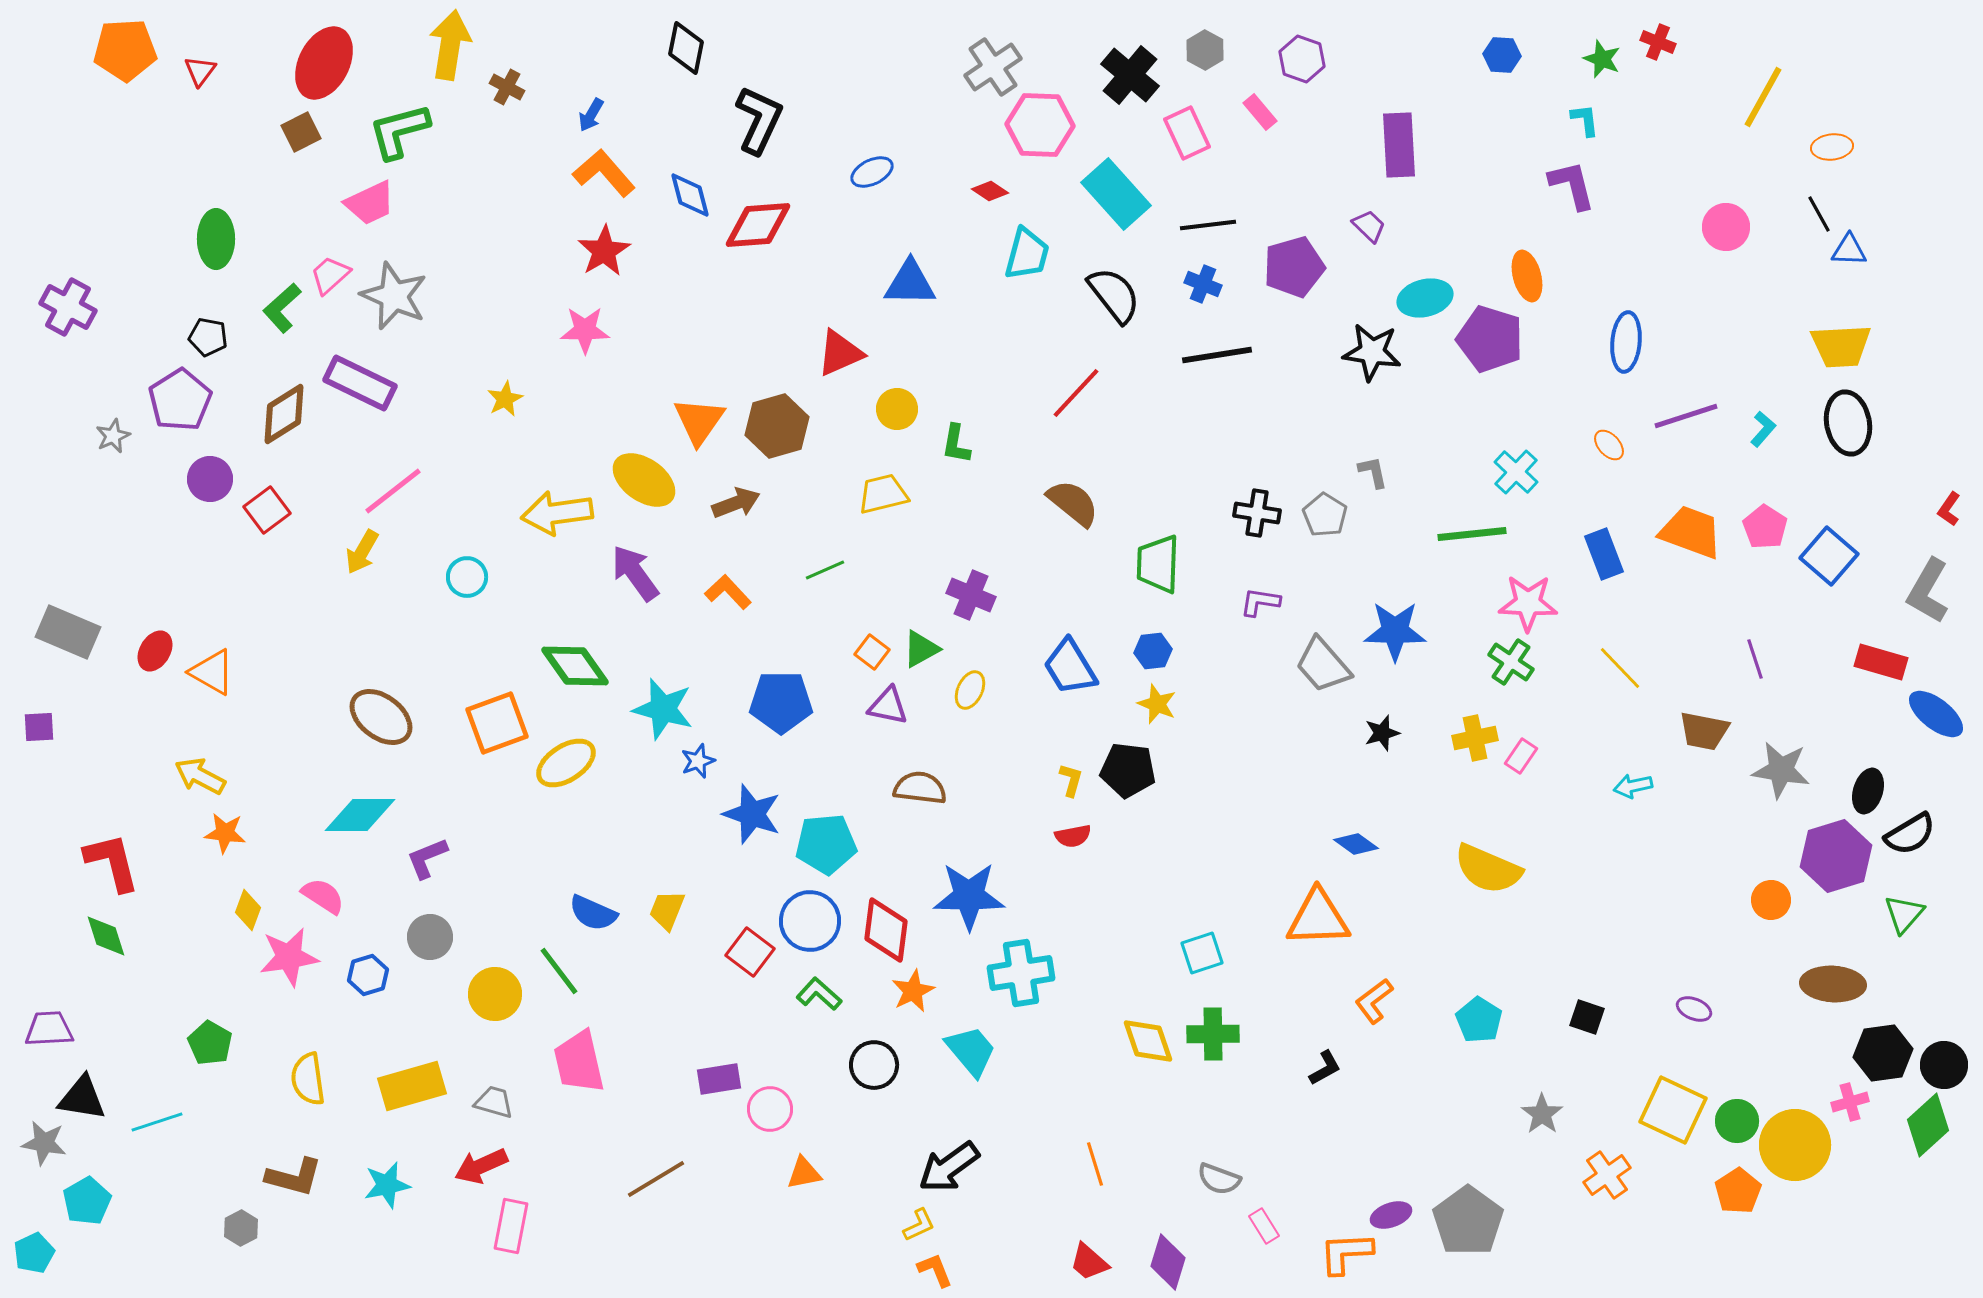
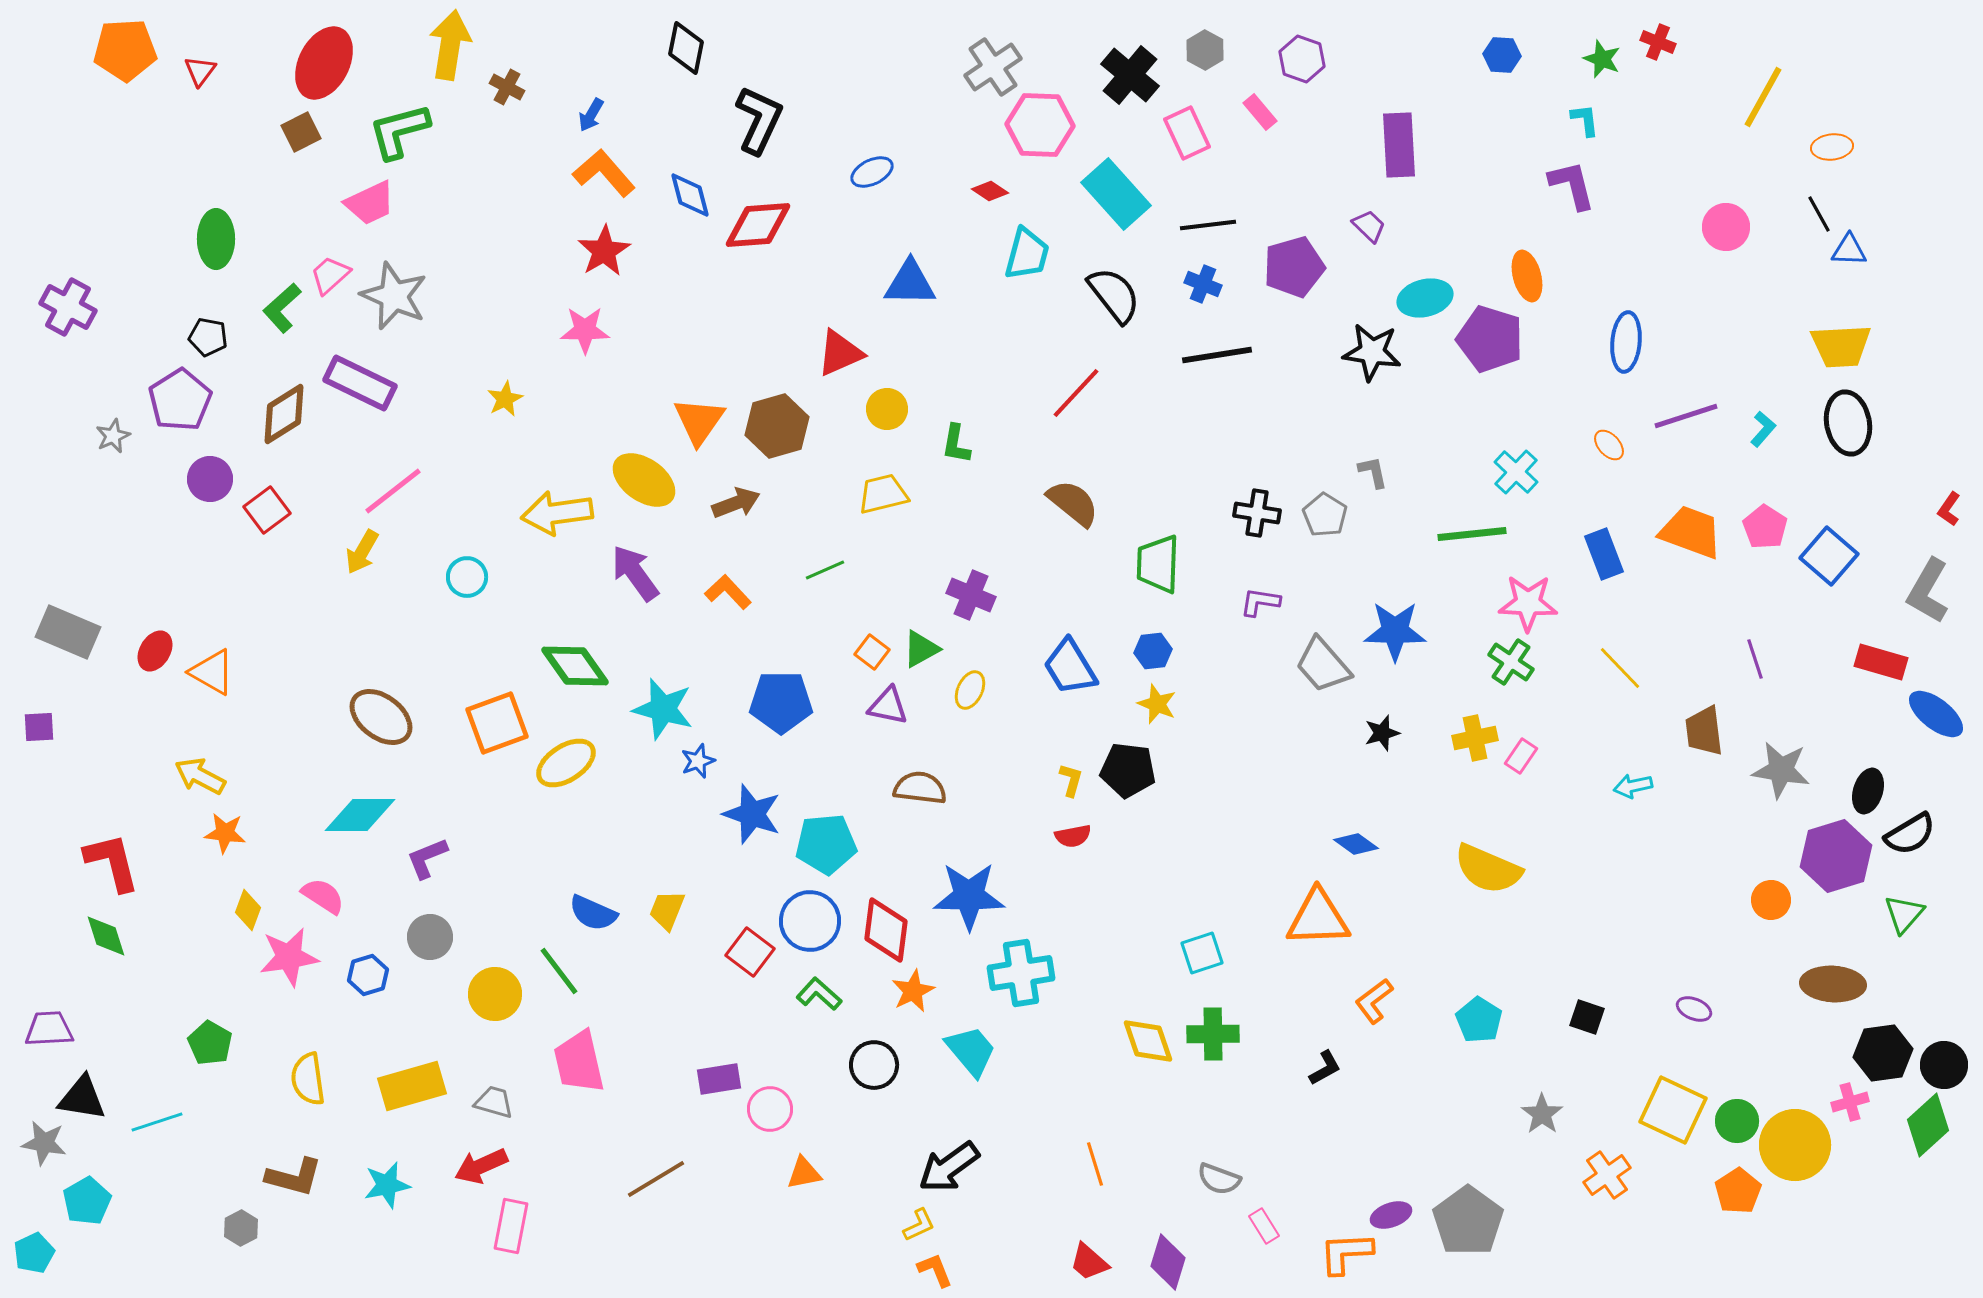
yellow circle at (897, 409): moved 10 px left
brown trapezoid at (1704, 731): rotated 72 degrees clockwise
